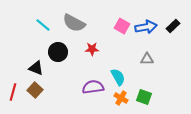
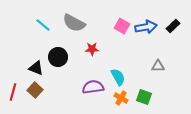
black circle: moved 5 px down
gray triangle: moved 11 px right, 7 px down
